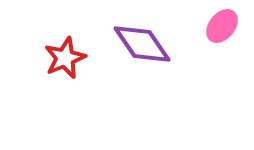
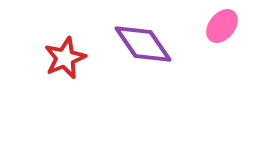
purple diamond: moved 1 px right
